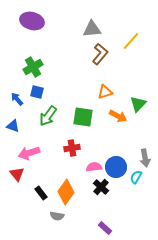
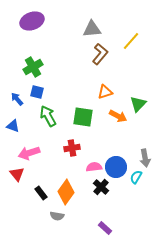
purple ellipse: rotated 35 degrees counterclockwise
green arrow: rotated 115 degrees clockwise
